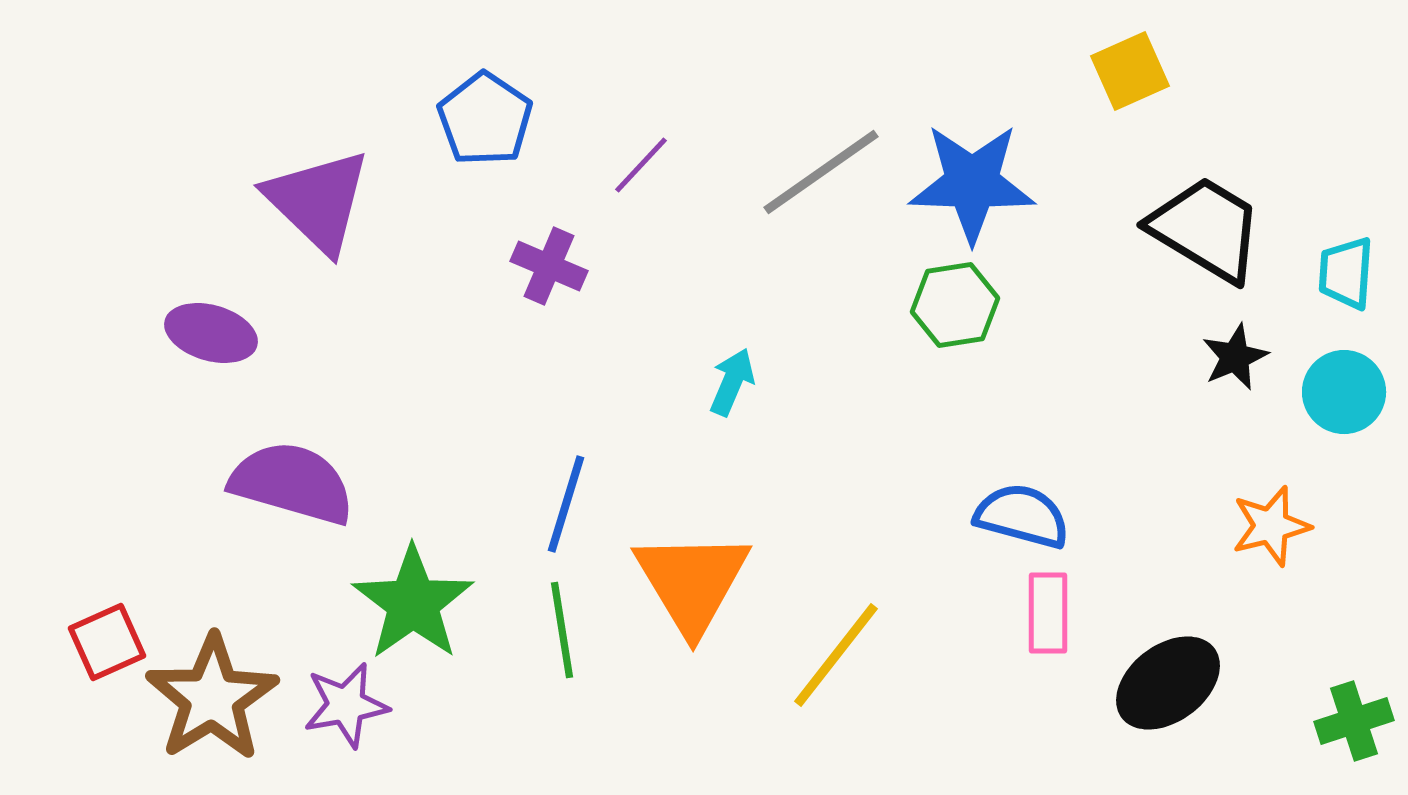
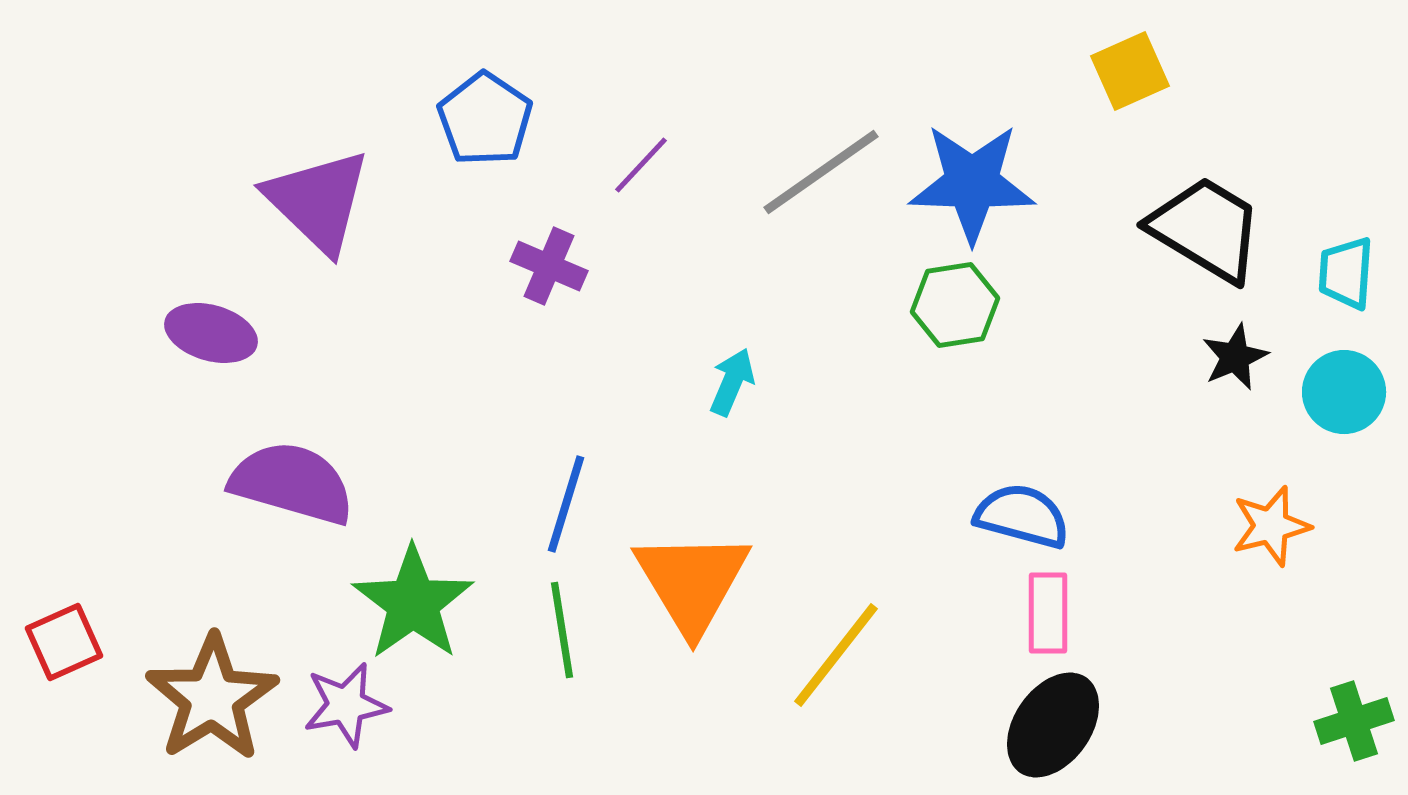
red square: moved 43 px left
black ellipse: moved 115 px left, 42 px down; rotated 18 degrees counterclockwise
